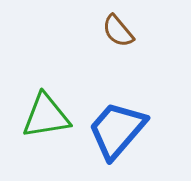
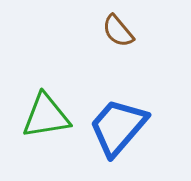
blue trapezoid: moved 1 px right, 3 px up
